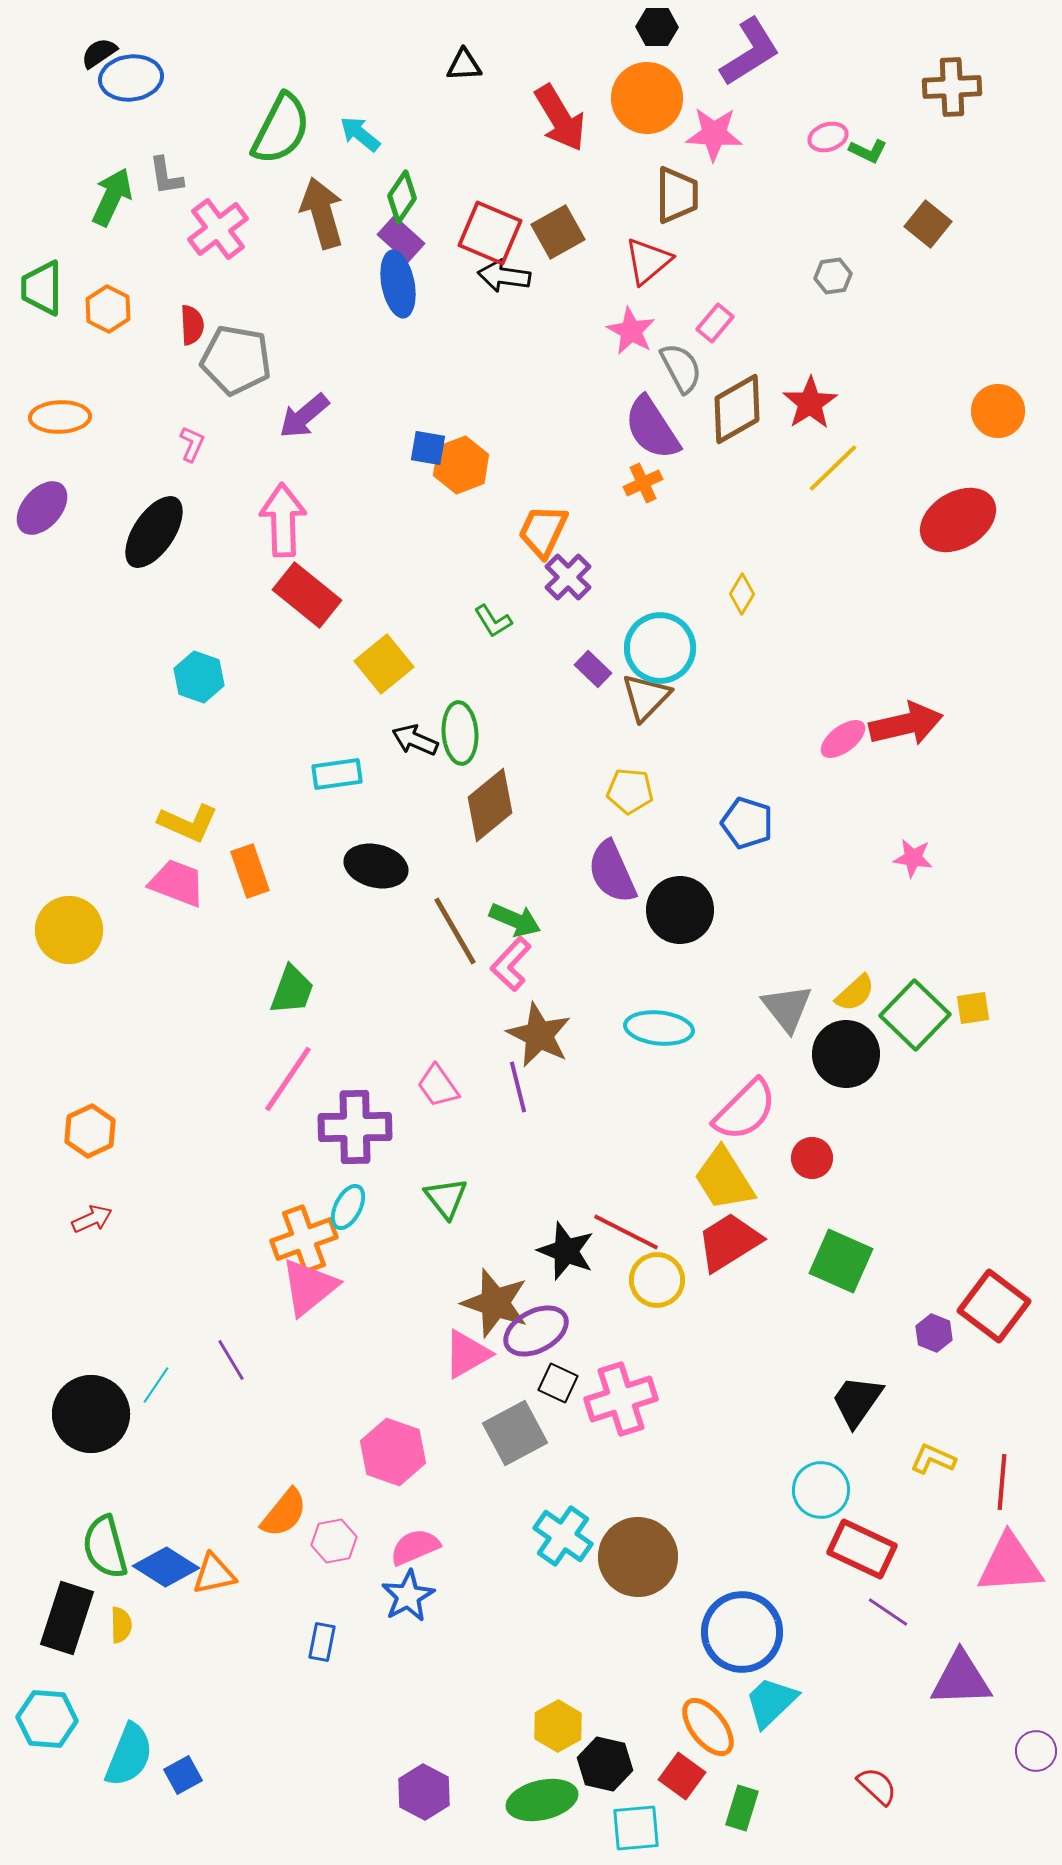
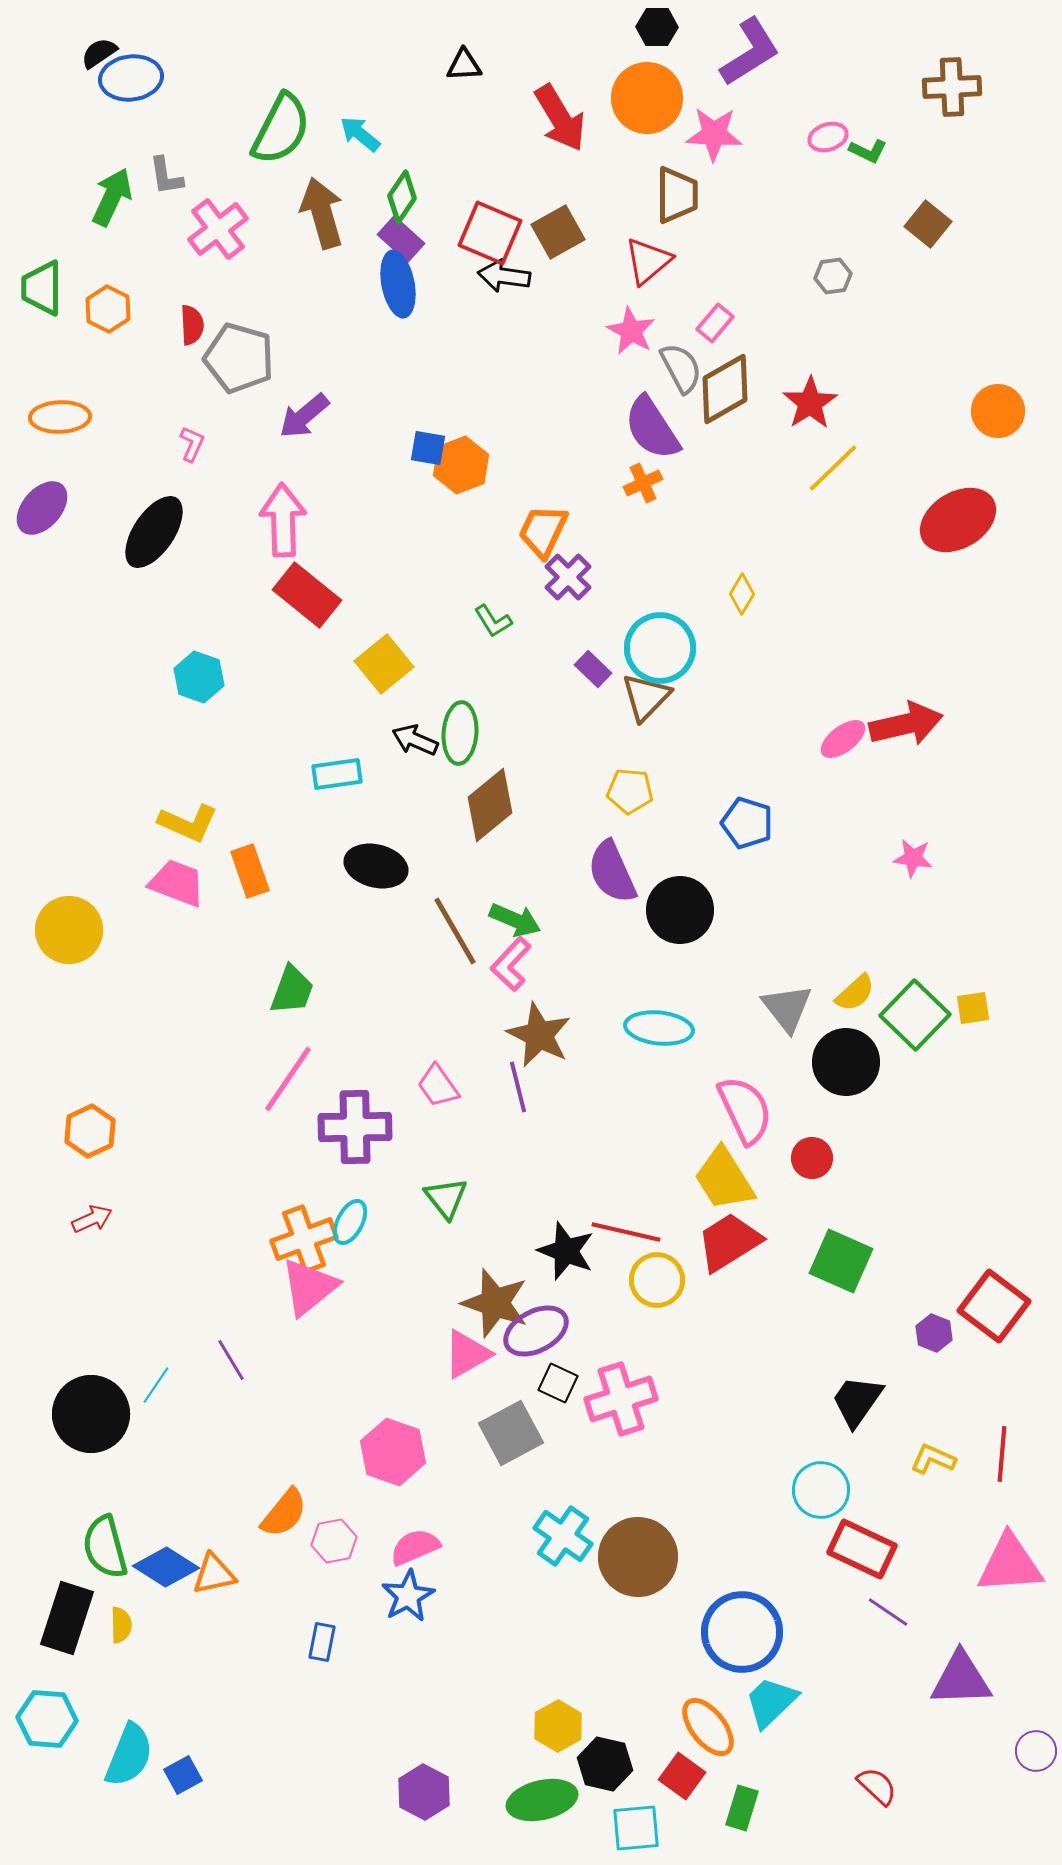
gray pentagon at (236, 360): moved 3 px right, 2 px up; rotated 6 degrees clockwise
brown diamond at (737, 409): moved 12 px left, 20 px up
green ellipse at (460, 733): rotated 8 degrees clockwise
black circle at (846, 1054): moved 8 px down
pink semicircle at (745, 1110): rotated 70 degrees counterclockwise
cyan ellipse at (348, 1207): moved 2 px right, 15 px down
red line at (626, 1232): rotated 14 degrees counterclockwise
gray square at (515, 1433): moved 4 px left
red line at (1002, 1482): moved 28 px up
